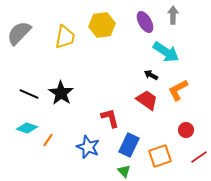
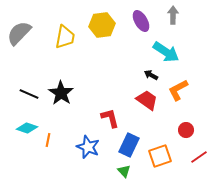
purple ellipse: moved 4 px left, 1 px up
orange line: rotated 24 degrees counterclockwise
